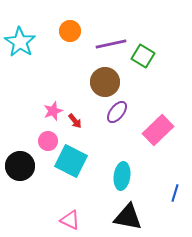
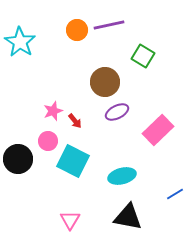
orange circle: moved 7 px right, 1 px up
purple line: moved 2 px left, 19 px up
purple ellipse: rotated 25 degrees clockwise
cyan square: moved 2 px right
black circle: moved 2 px left, 7 px up
cyan ellipse: rotated 68 degrees clockwise
blue line: moved 1 px down; rotated 42 degrees clockwise
pink triangle: rotated 35 degrees clockwise
